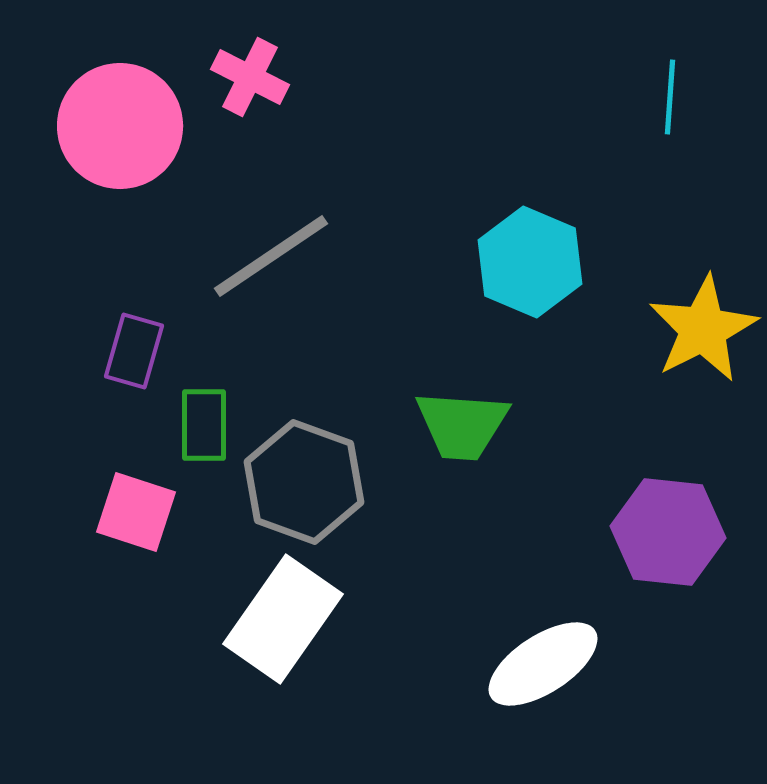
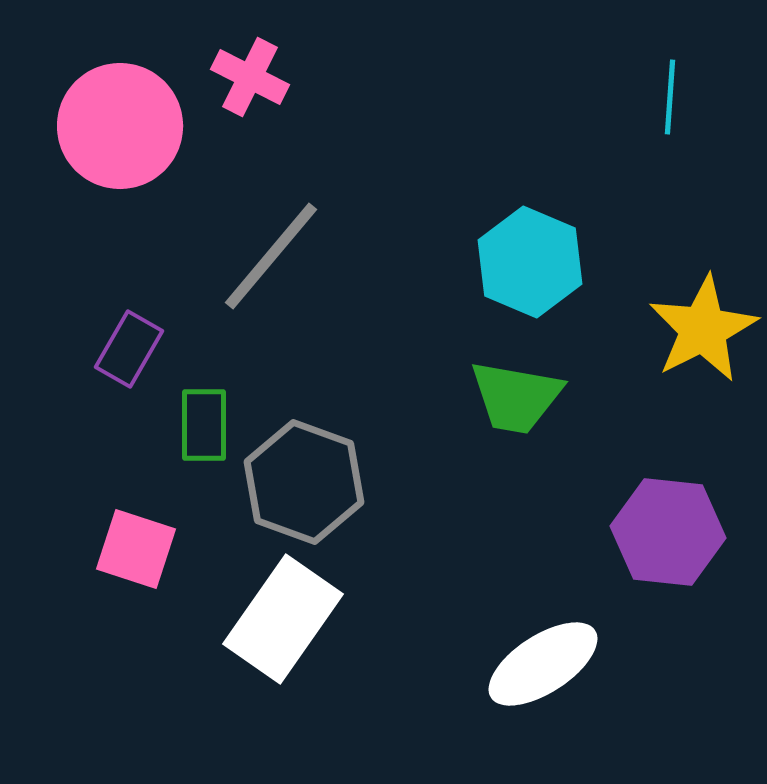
gray line: rotated 16 degrees counterclockwise
purple rectangle: moved 5 px left, 2 px up; rotated 14 degrees clockwise
green trapezoid: moved 54 px right, 28 px up; rotated 6 degrees clockwise
pink square: moved 37 px down
